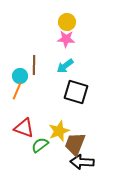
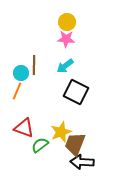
cyan circle: moved 1 px right, 3 px up
black square: rotated 10 degrees clockwise
yellow star: moved 2 px right, 1 px down
